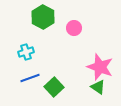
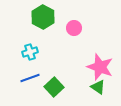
cyan cross: moved 4 px right
